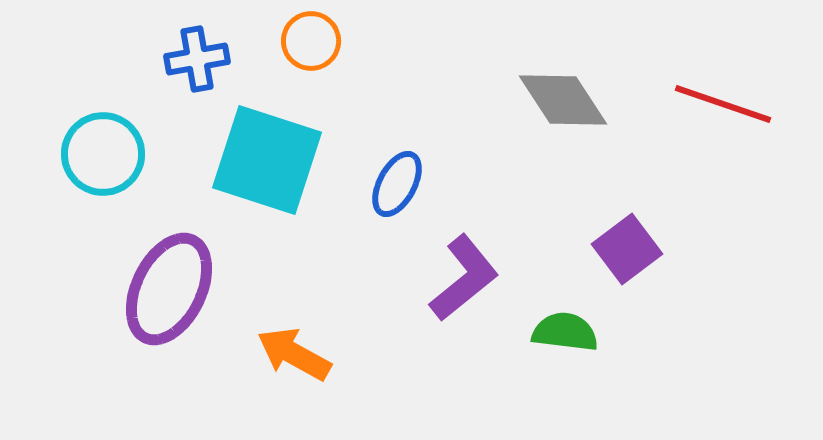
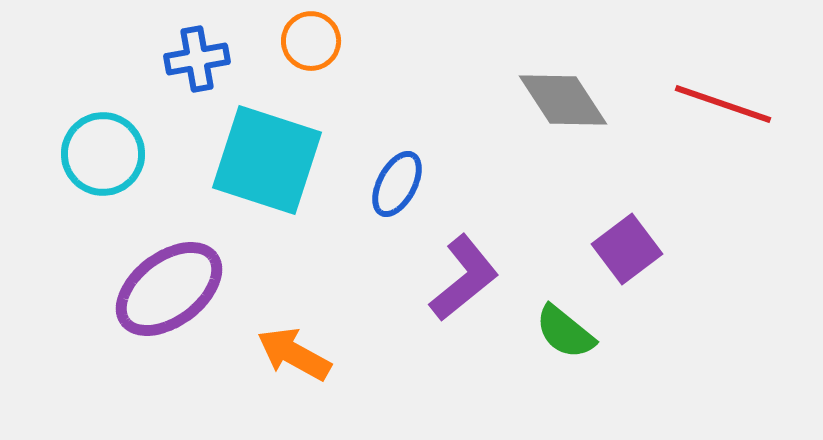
purple ellipse: rotated 27 degrees clockwise
green semicircle: rotated 148 degrees counterclockwise
